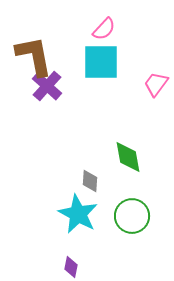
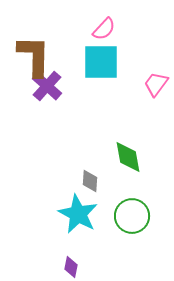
brown L-shape: rotated 12 degrees clockwise
